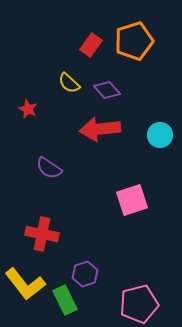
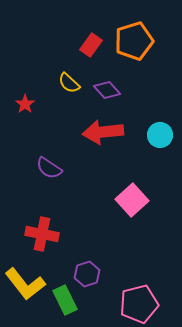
red star: moved 3 px left, 5 px up; rotated 12 degrees clockwise
red arrow: moved 3 px right, 3 px down
pink square: rotated 24 degrees counterclockwise
purple hexagon: moved 2 px right
